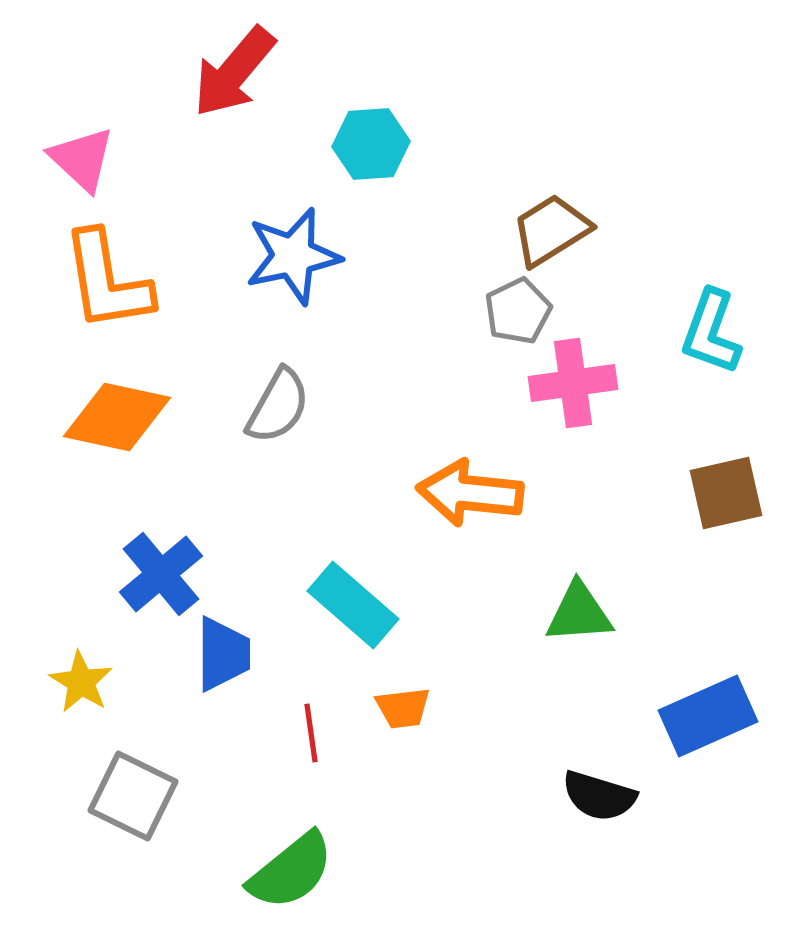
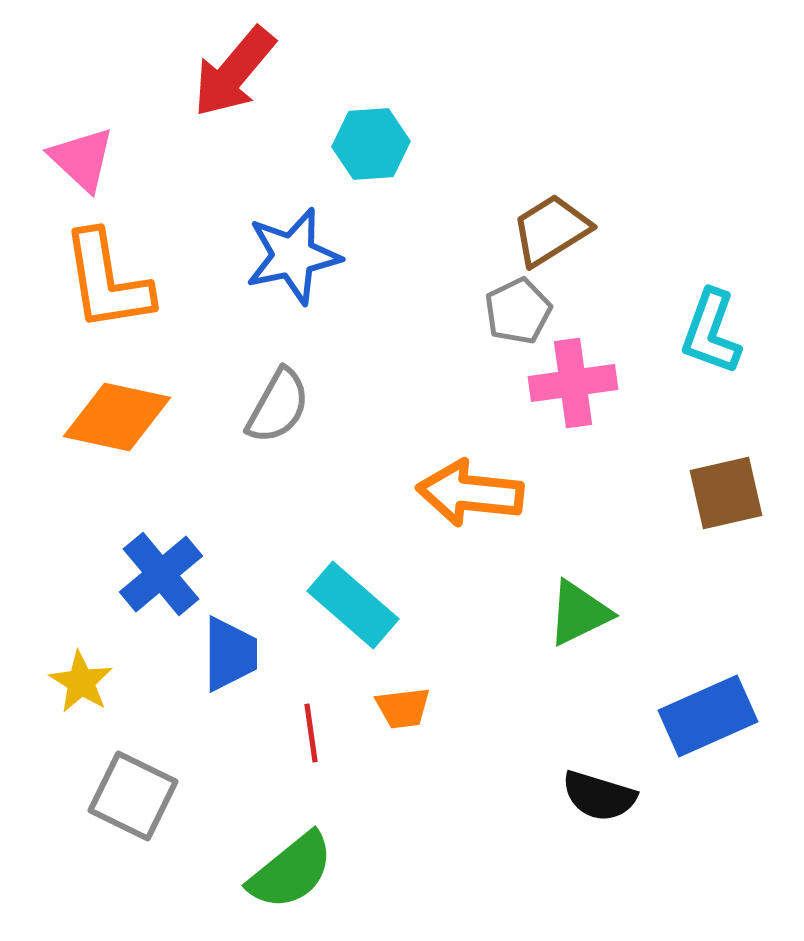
green triangle: rotated 22 degrees counterclockwise
blue trapezoid: moved 7 px right
